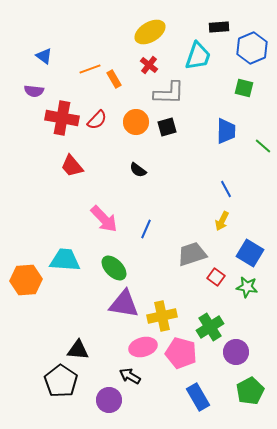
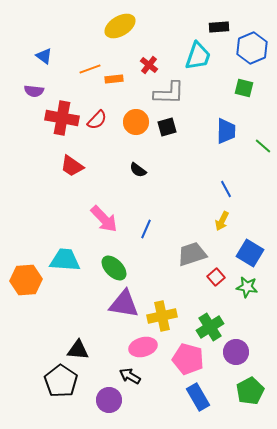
yellow ellipse at (150, 32): moved 30 px left, 6 px up
orange rectangle at (114, 79): rotated 66 degrees counterclockwise
red trapezoid at (72, 166): rotated 15 degrees counterclockwise
red square at (216, 277): rotated 12 degrees clockwise
pink pentagon at (181, 353): moved 7 px right, 6 px down
